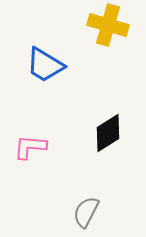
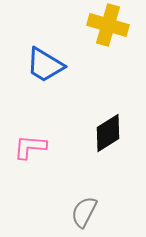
gray semicircle: moved 2 px left
